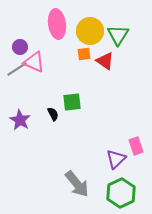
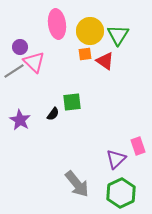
orange square: moved 1 px right
pink triangle: rotated 20 degrees clockwise
gray line: moved 3 px left, 2 px down
black semicircle: rotated 64 degrees clockwise
pink rectangle: moved 2 px right
